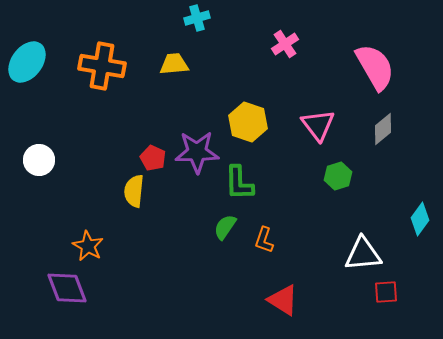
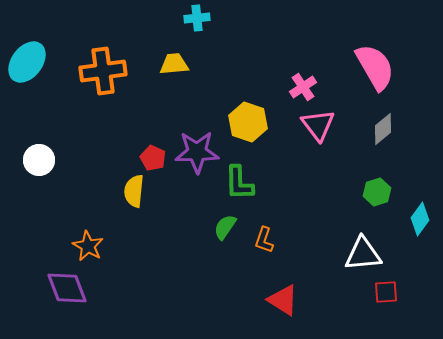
cyan cross: rotated 10 degrees clockwise
pink cross: moved 18 px right, 43 px down
orange cross: moved 1 px right, 5 px down; rotated 18 degrees counterclockwise
green hexagon: moved 39 px right, 16 px down
